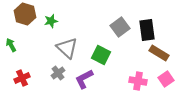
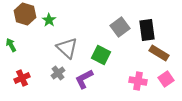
green star: moved 2 px left, 1 px up; rotated 24 degrees counterclockwise
